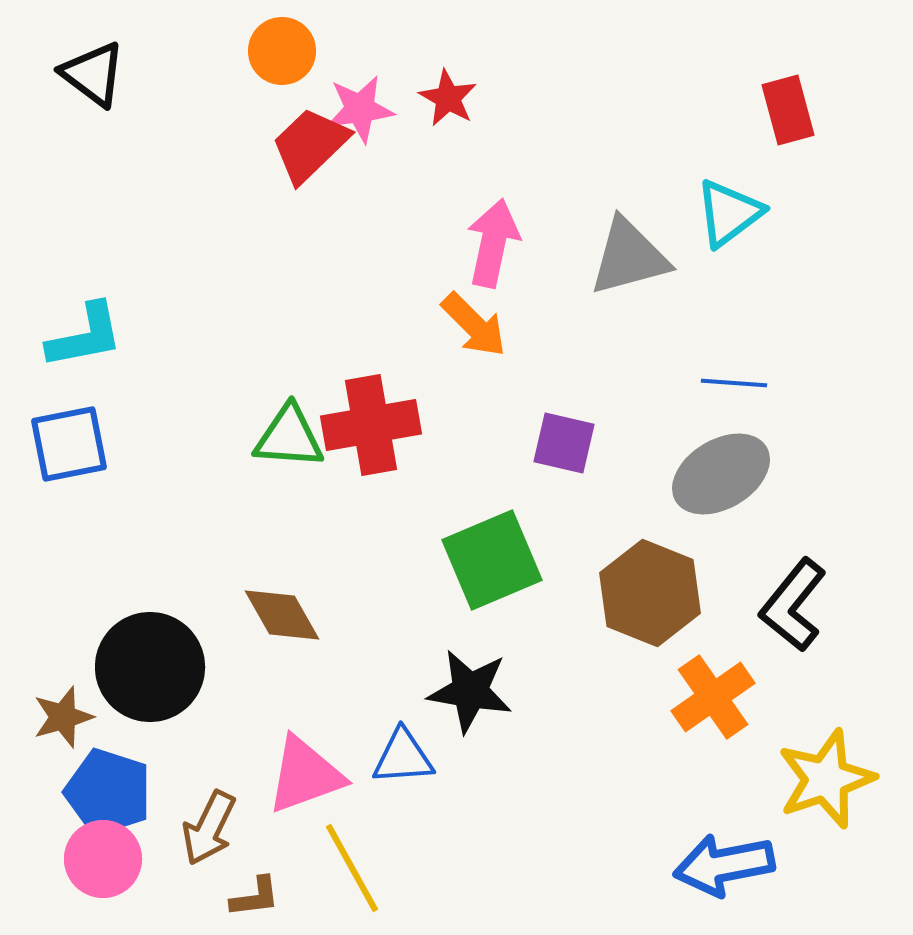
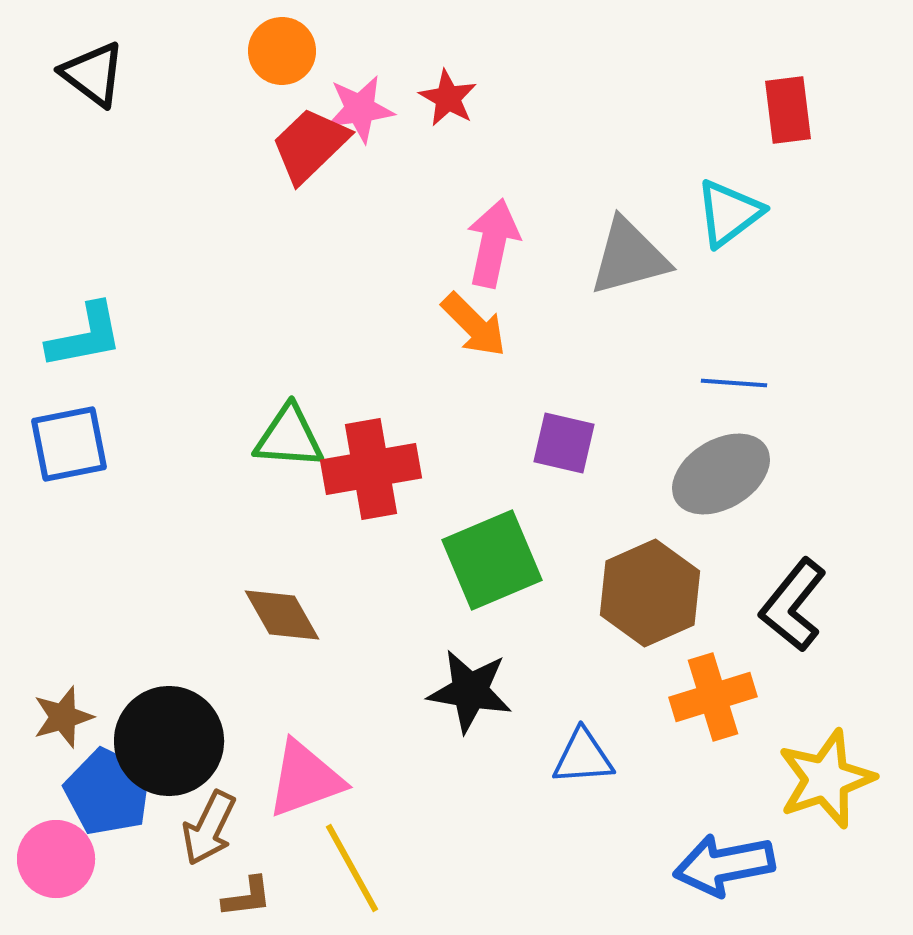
red rectangle: rotated 8 degrees clockwise
red cross: moved 44 px down
brown hexagon: rotated 14 degrees clockwise
black circle: moved 19 px right, 74 px down
orange cross: rotated 18 degrees clockwise
blue triangle: moved 180 px right
pink triangle: moved 4 px down
blue pentagon: rotated 8 degrees clockwise
pink circle: moved 47 px left
brown L-shape: moved 8 px left
